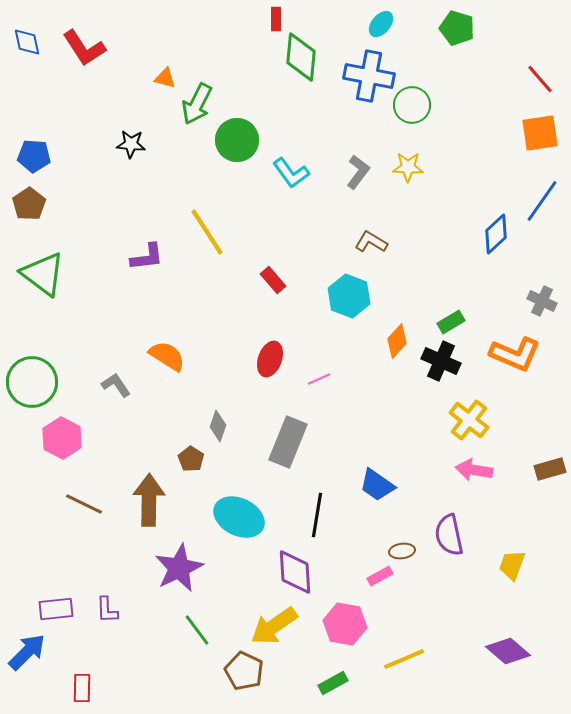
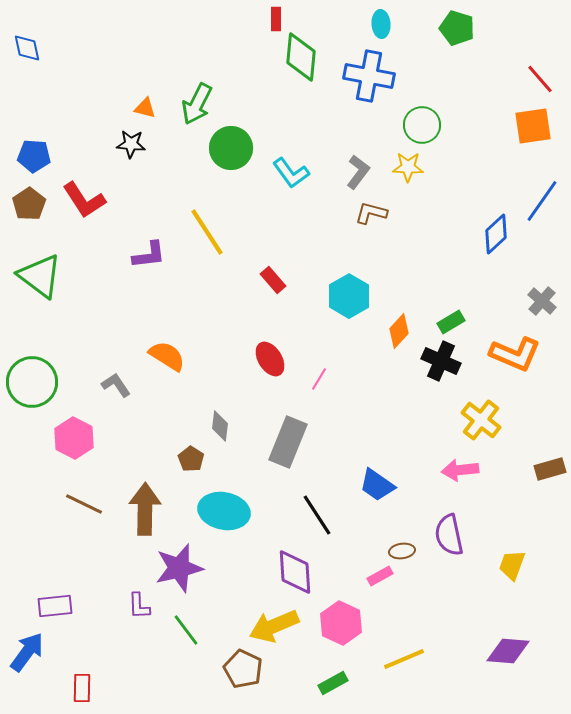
cyan ellipse at (381, 24): rotated 44 degrees counterclockwise
blue diamond at (27, 42): moved 6 px down
red L-shape at (84, 48): moved 152 px down
orange triangle at (165, 78): moved 20 px left, 30 px down
green circle at (412, 105): moved 10 px right, 20 px down
orange square at (540, 133): moved 7 px left, 7 px up
green circle at (237, 140): moved 6 px left, 8 px down
brown L-shape at (371, 242): moved 29 px up; rotated 16 degrees counterclockwise
purple L-shape at (147, 257): moved 2 px right, 2 px up
green triangle at (43, 274): moved 3 px left, 2 px down
cyan hexagon at (349, 296): rotated 9 degrees clockwise
gray cross at (542, 301): rotated 16 degrees clockwise
orange diamond at (397, 341): moved 2 px right, 10 px up
red ellipse at (270, 359): rotated 52 degrees counterclockwise
pink line at (319, 379): rotated 35 degrees counterclockwise
yellow cross at (469, 420): moved 12 px right
gray diamond at (218, 426): moved 2 px right; rotated 12 degrees counterclockwise
pink hexagon at (62, 438): moved 12 px right
pink arrow at (474, 470): moved 14 px left; rotated 15 degrees counterclockwise
brown arrow at (149, 500): moved 4 px left, 9 px down
black line at (317, 515): rotated 42 degrees counterclockwise
cyan ellipse at (239, 517): moved 15 px left, 6 px up; rotated 15 degrees counterclockwise
purple star at (179, 568): rotated 12 degrees clockwise
purple rectangle at (56, 609): moved 1 px left, 3 px up
purple L-shape at (107, 610): moved 32 px right, 4 px up
pink hexagon at (345, 624): moved 4 px left, 1 px up; rotated 15 degrees clockwise
yellow arrow at (274, 626): rotated 12 degrees clockwise
green line at (197, 630): moved 11 px left
purple diamond at (508, 651): rotated 36 degrees counterclockwise
blue arrow at (27, 652): rotated 9 degrees counterclockwise
brown pentagon at (244, 671): moved 1 px left, 2 px up
